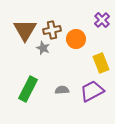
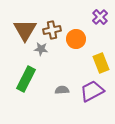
purple cross: moved 2 px left, 3 px up
gray star: moved 2 px left, 1 px down; rotated 16 degrees counterclockwise
green rectangle: moved 2 px left, 10 px up
